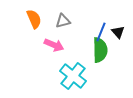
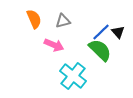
blue line: rotated 24 degrees clockwise
green semicircle: rotated 45 degrees counterclockwise
